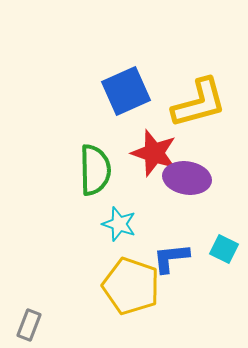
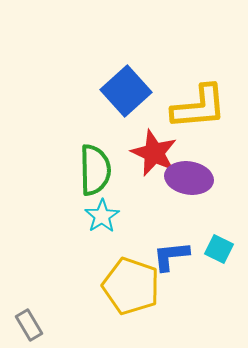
blue square: rotated 18 degrees counterclockwise
yellow L-shape: moved 4 px down; rotated 10 degrees clockwise
red star: rotated 6 degrees clockwise
purple ellipse: moved 2 px right
cyan star: moved 17 px left, 8 px up; rotated 20 degrees clockwise
cyan square: moved 5 px left
blue L-shape: moved 2 px up
gray rectangle: rotated 52 degrees counterclockwise
